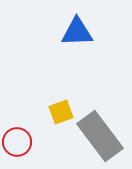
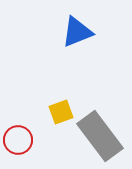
blue triangle: rotated 20 degrees counterclockwise
red circle: moved 1 px right, 2 px up
